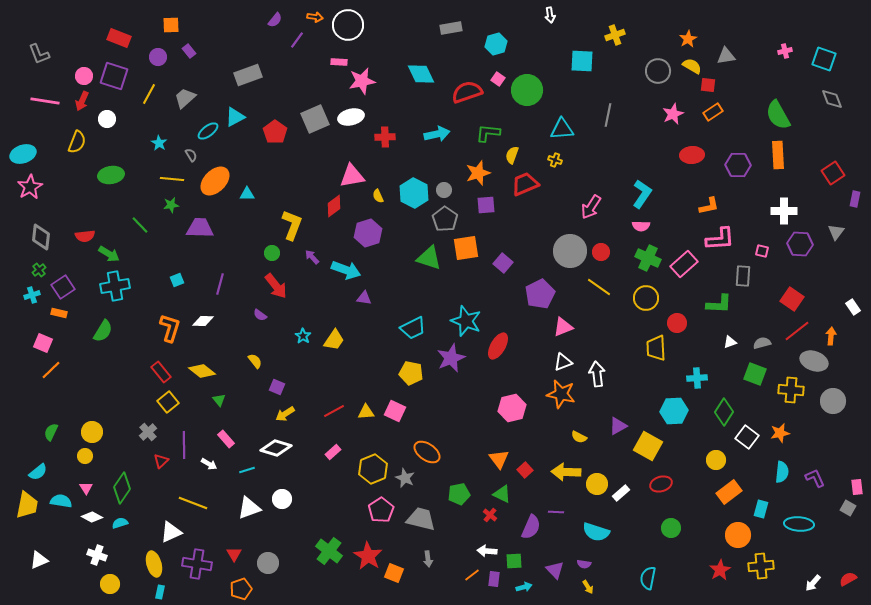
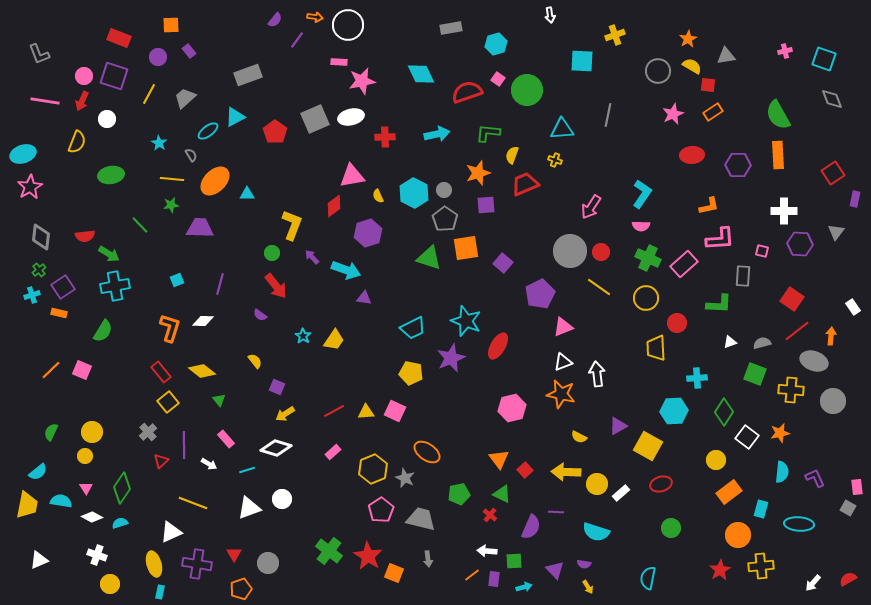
pink square at (43, 343): moved 39 px right, 27 px down
